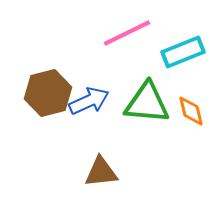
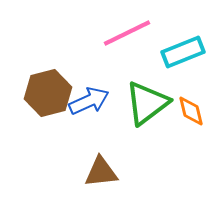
green triangle: rotated 42 degrees counterclockwise
